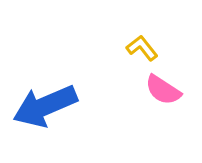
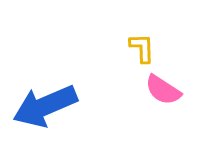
yellow L-shape: rotated 36 degrees clockwise
